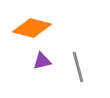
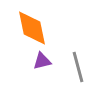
orange diamond: rotated 63 degrees clockwise
